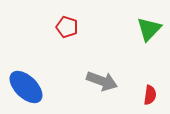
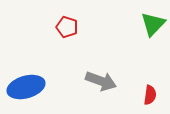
green triangle: moved 4 px right, 5 px up
gray arrow: moved 1 px left
blue ellipse: rotated 60 degrees counterclockwise
